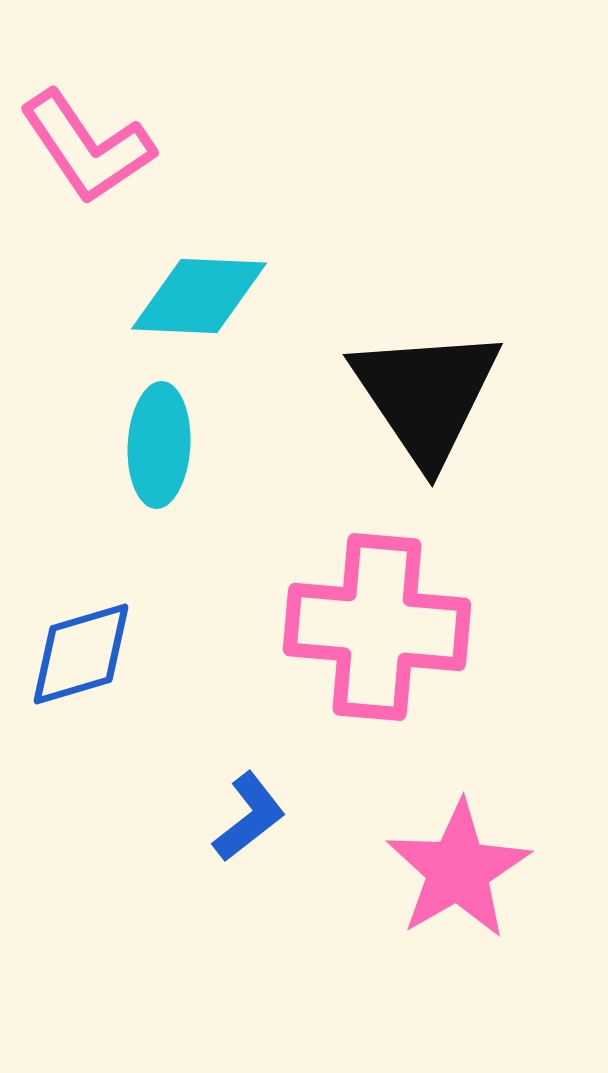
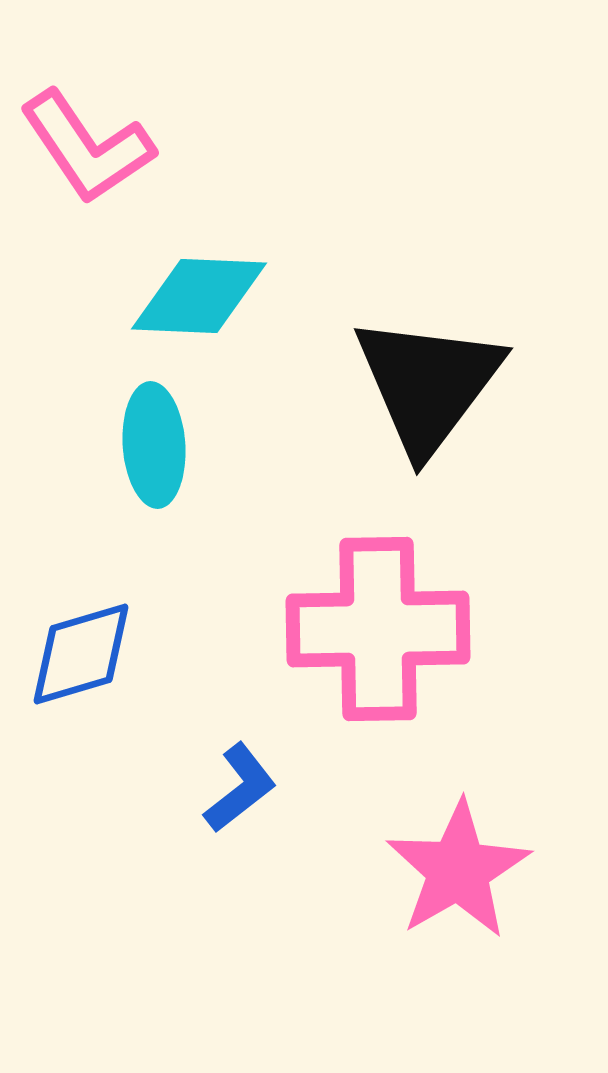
black triangle: moved 2 px right, 11 px up; rotated 11 degrees clockwise
cyan ellipse: moved 5 px left; rotated 7 degrees counterclockwise
pink cross: moved 1 px right, 2 px down; rotated 6 degrees counterclockwise
blue L-shape: moved 9 px left, 29 px up
